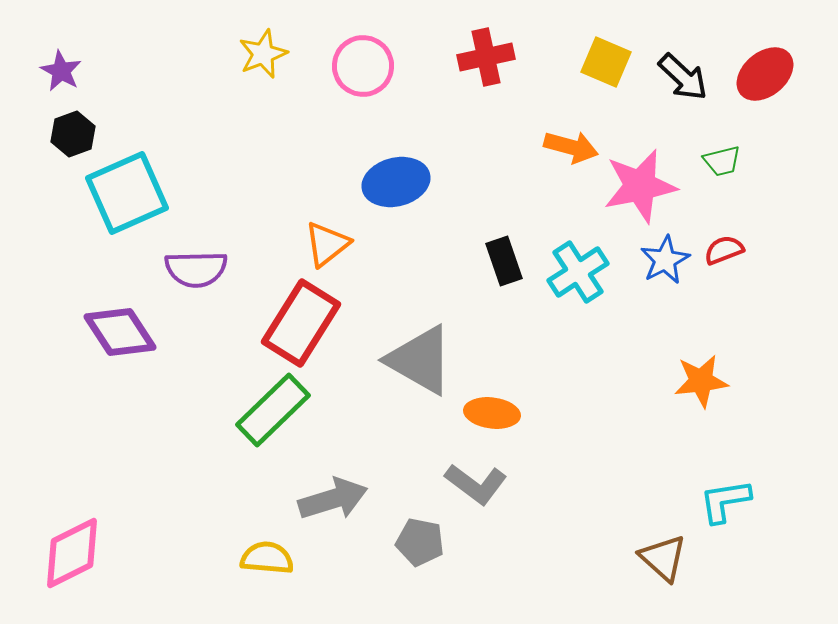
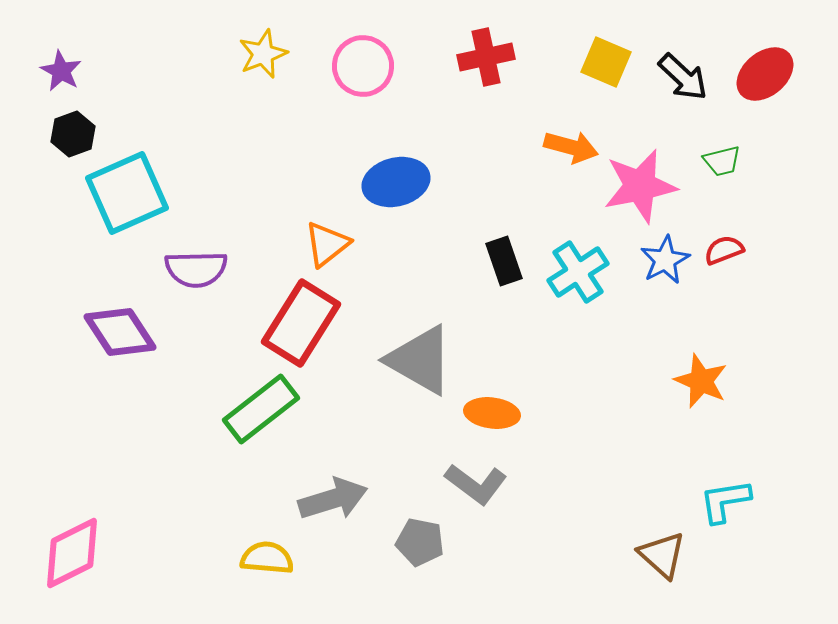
orange star: rotated 30 degrees clockwise
green rectangle: moved 12 px left, 1 px up; rotated 6 degrees clockwise
brown triangle: moved 1 px left, 3 px up
